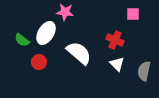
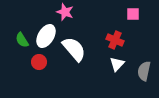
pink star: rotated 12 degrees clockwise
white ellipse: moved 3 px down
green semicircle: rotated 21 degrees clockwise
white semicircle: moved 5 px left, 4 px up; rotated 8 degrees clockwise
white triangle: rotated 28 degrees clockwise
